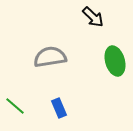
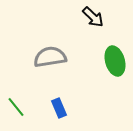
green line: moved 1 px right, 1 px down; rotated 10 degrees clockwise
